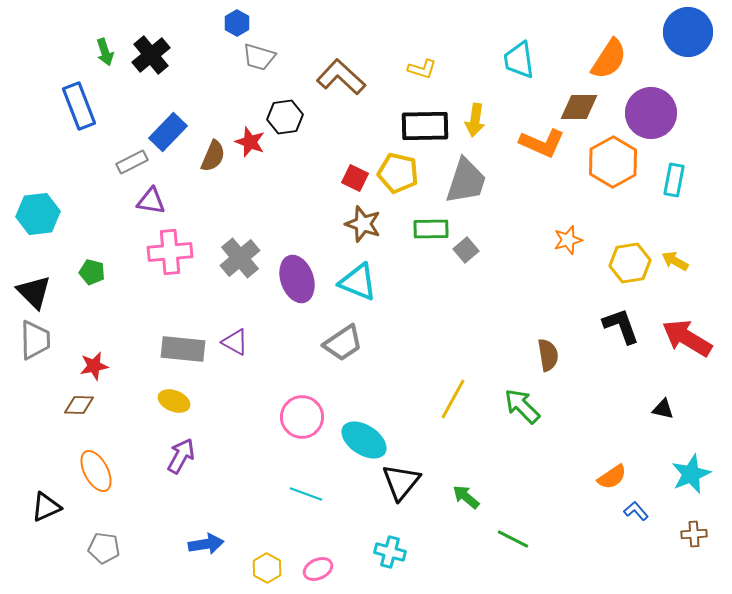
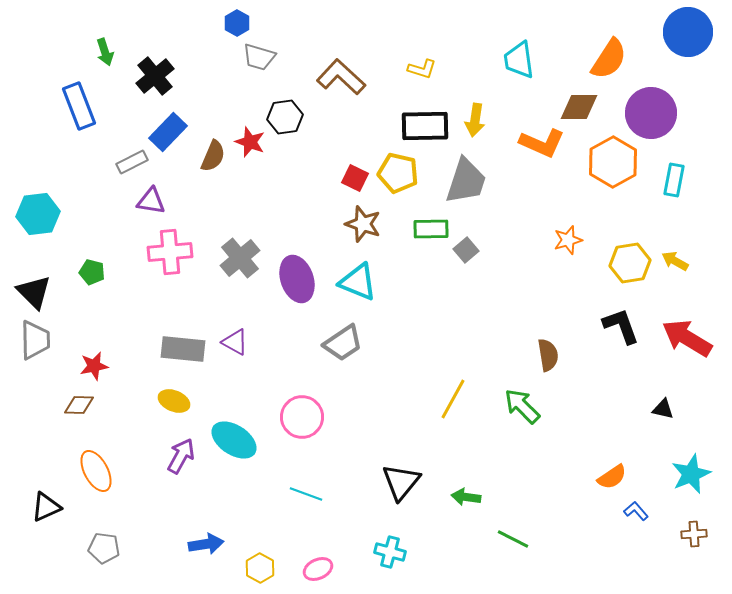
black cross at (151, 55): moved 4 px right, 21 px down
cyan ellipse at (364, 440): moved 130 px left
green arrow at (466, 497): rotated 32 degrees counterclockwise
yellow hexagon at (267, 568): moved 7 px left
